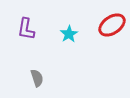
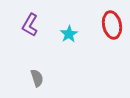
red ellipse: rotated 68 degrees counterclockwise
purple L-shape: moved 4 px right, 4 px up; rotated 20 degrees clockwise
